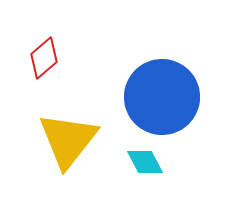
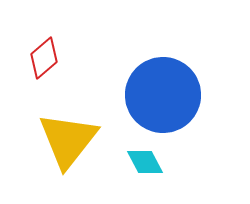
blue circle: moved 1 px right, 2 px up
